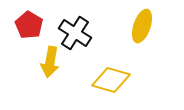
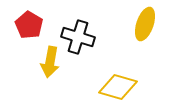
yellow ellipse: moved 3 px right, 2 px up
black cross: moved 3 px right, 4 px down; rotated 16 degrees counterclockwise
yellow diamond: moved 7 px right, 7 px down
